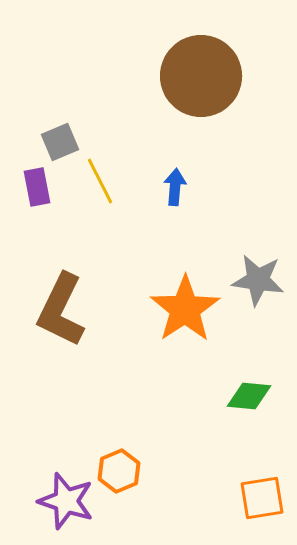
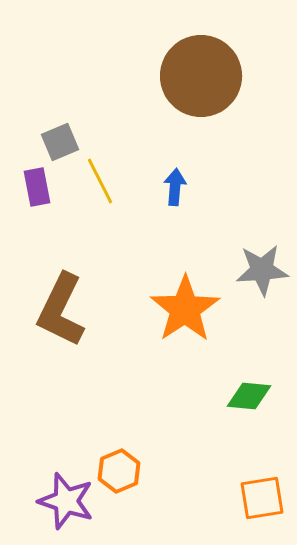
gray star: moved 4 px right, 10 px up; rotated 12 degrees counterclockwise
